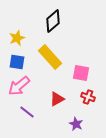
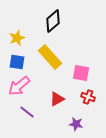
purple star: rotated 16 degrees counterclockwise
